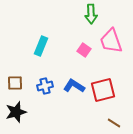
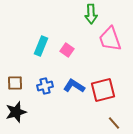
pink trapezoid: moved 1 px left, 2 px up
pink square: moved 17 px left
brown line: rotated 16 degrees clockwise
